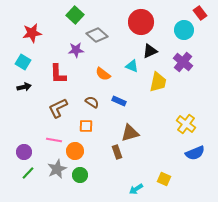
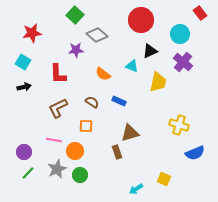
red circle: moved 2 px up
cyan circle: moved 4 px left, 4 px down
yellow cross: moved 7 px left, 1 px down; rotated 18 degrees counterclockwise
